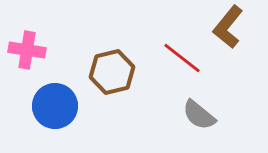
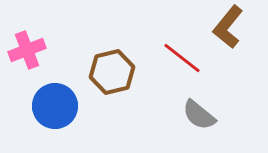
pink cross: rotated 30 degrees counterclockwise
